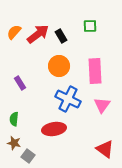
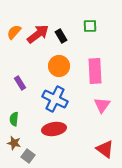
blue cross: moved 13 px left
